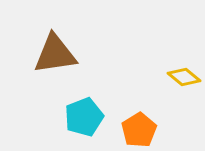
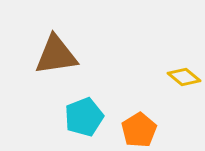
brown triangle: moved 1 px right, 1 px down
